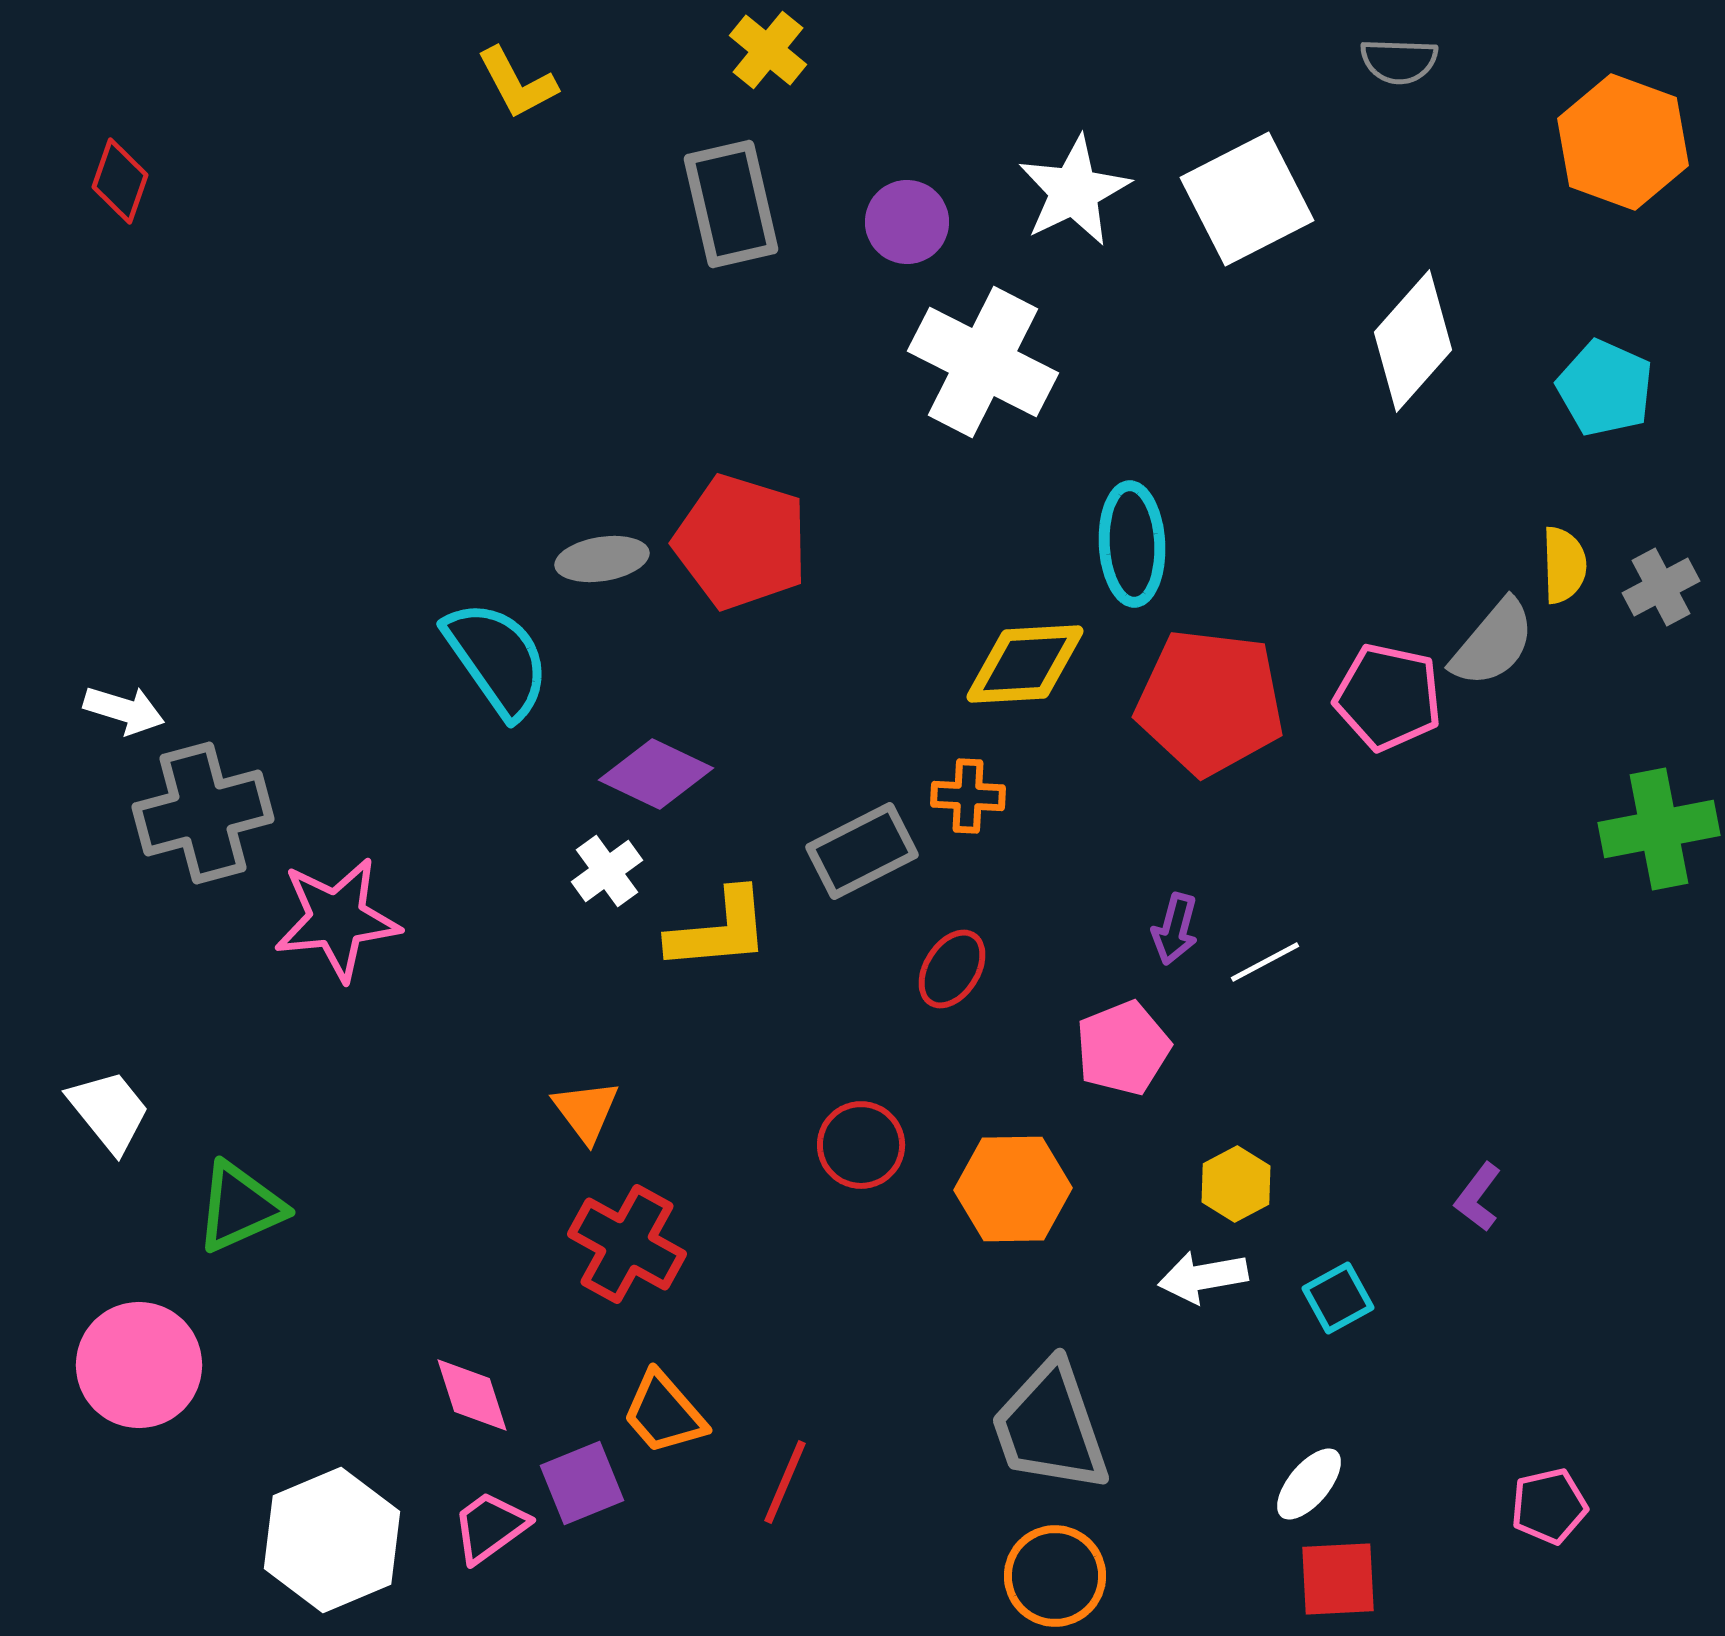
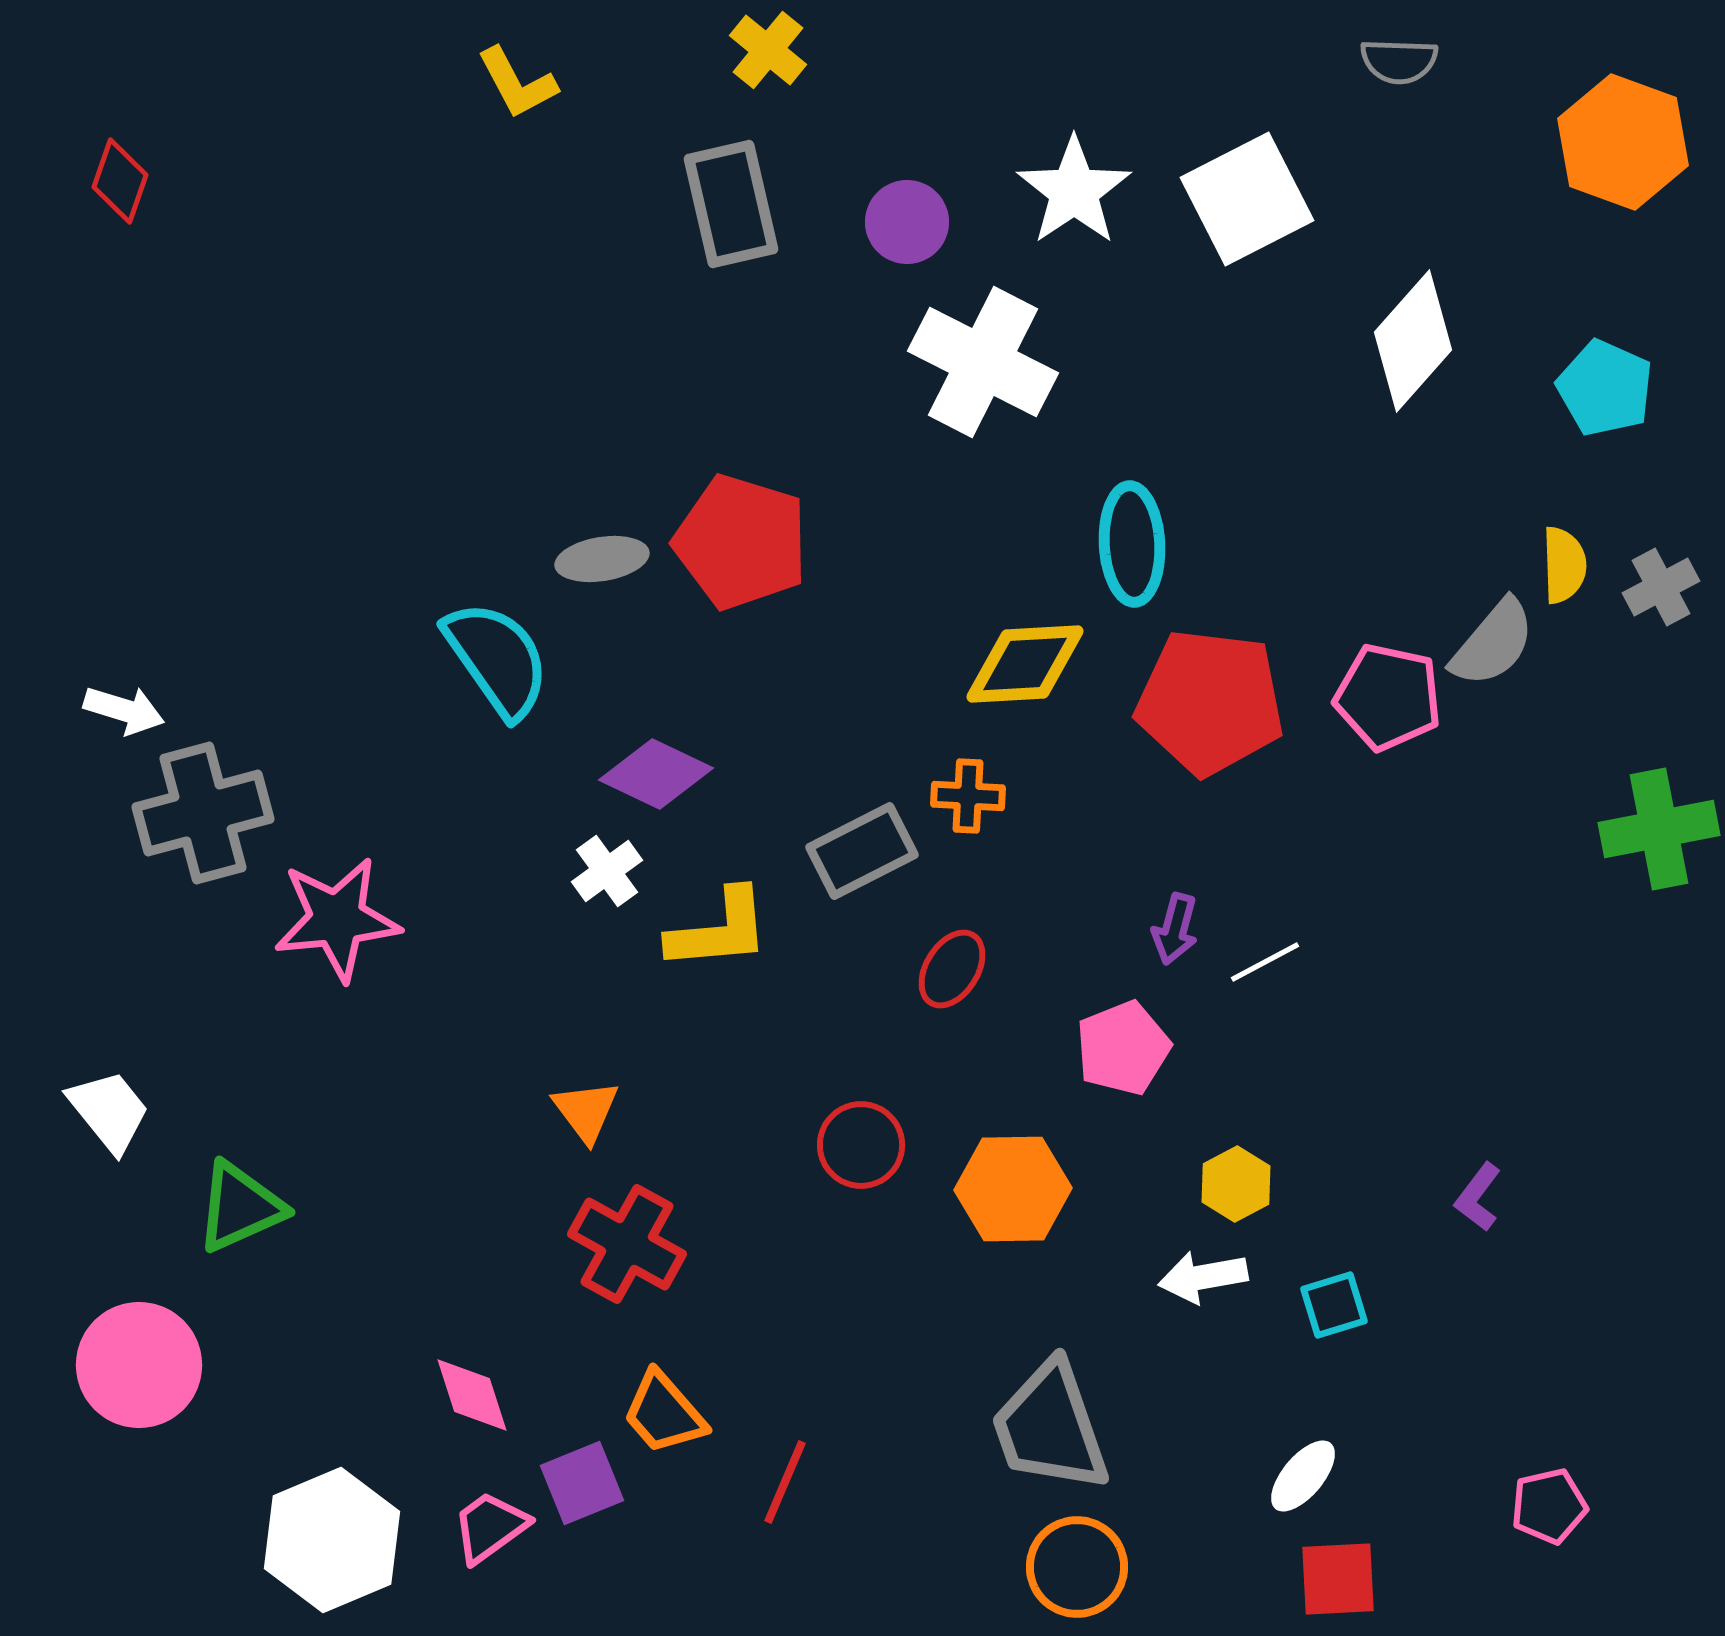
white star at (1074, 191): rotated 8 degrees counterclockwise
cyan square at (1338, 1298): moved 4 px left, 7 px down; rotated 12 degrees clockwise
white ellipse at (1309, 1484): moved 6 px left, 8 px up
orange circle at (1055, 1576): moved 22 px right, 9 px up
